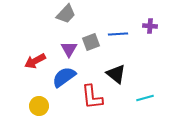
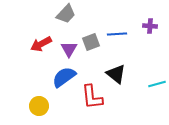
blue line: moved 1 px left
red arrow: moved 6 px right, 17 px up
cyan line: moved 12 px right, 14 px up
